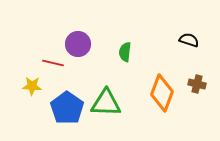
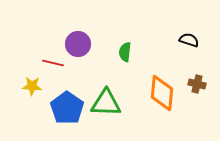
orange diamond: rotated 15 degrees counterclockwise
